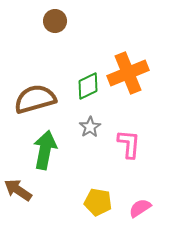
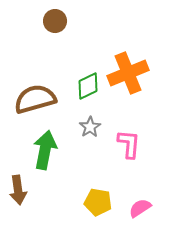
brown arrow: rotated 132 degrees counterclockwise
